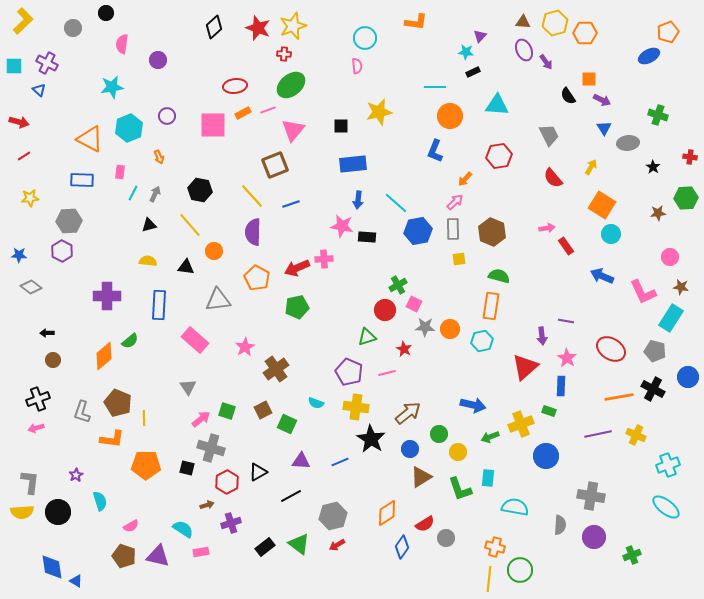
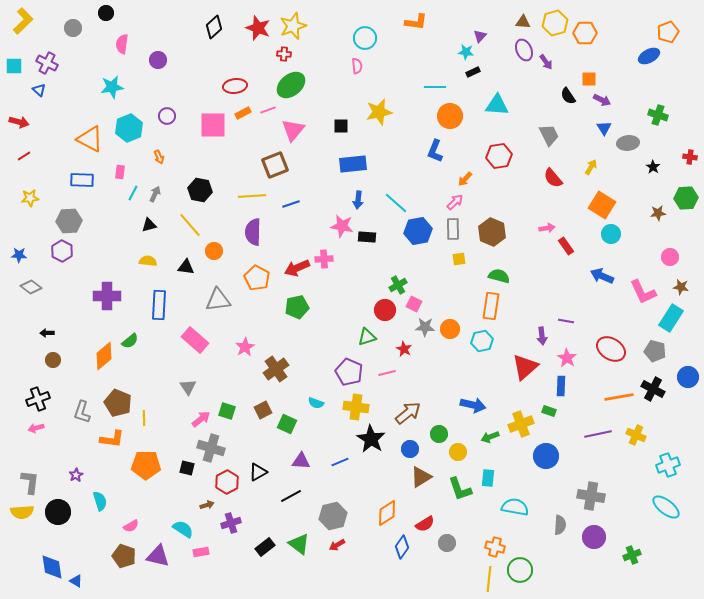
yellow line at (252, 196): rotated 52 degrees counterclockwise
gray circle at (446, 538): moved 1 px right, 5 px down
